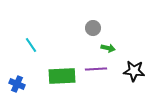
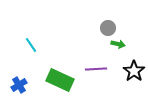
gray circle: moved 15 px right
green arrow: moved 10 px right, 4 px up
black star: rotated 30 degrees clockwise
green rectangle: moved 2 px left, 4 px down; rotated 28 degrees clockwise
blue cross: moved 2 px right, 1 px down; rotated 35 degrees clockwise
